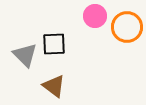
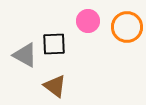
pink circle: moved 7 px left, 5 px down
gray triangle: rotated 16 degrees counterclockwise
brown triangle: moved 1 px right
